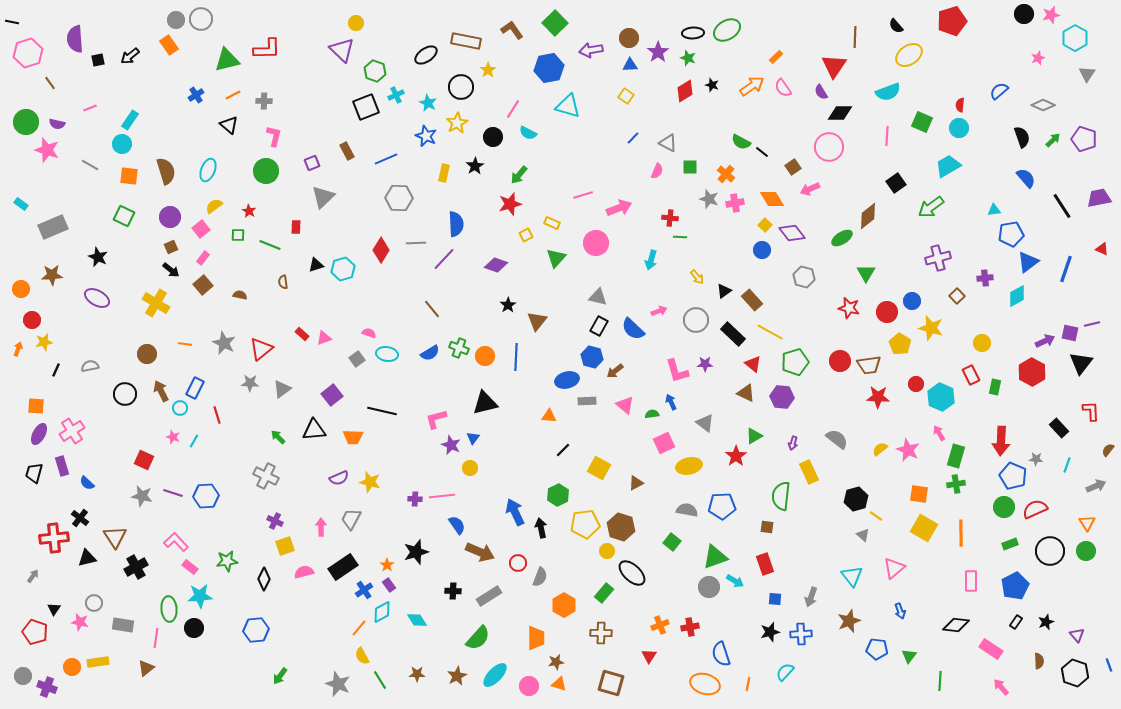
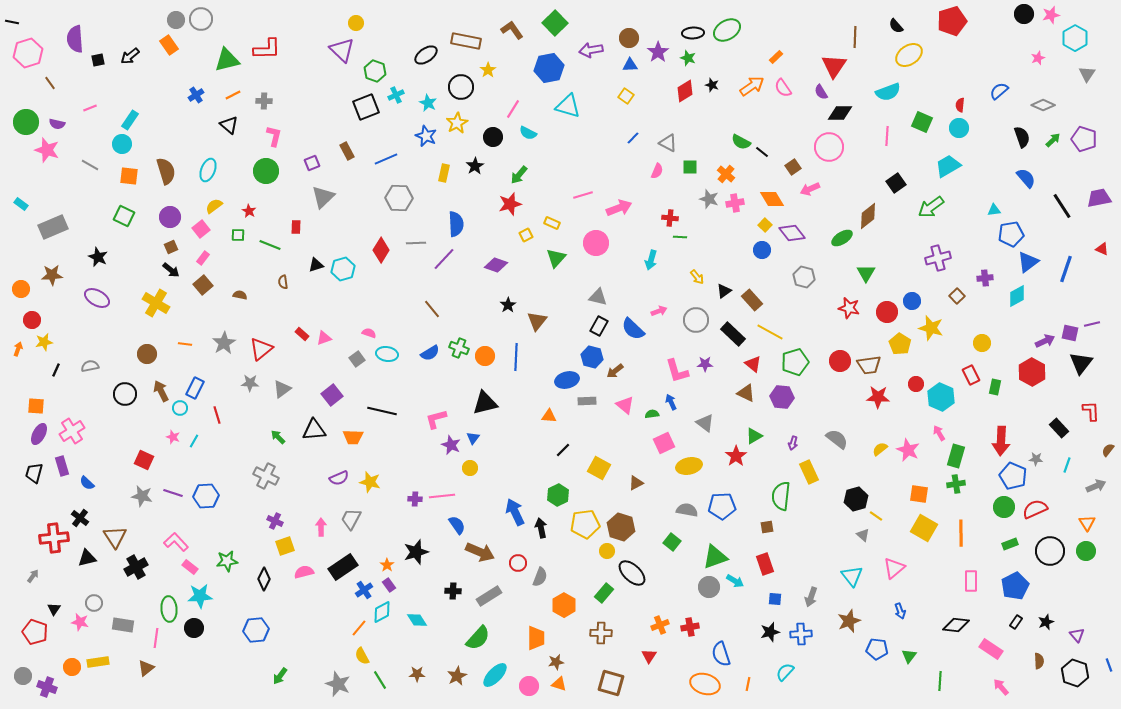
gray star at (224, 343): rotated 15 degrees clockwise
brown square at (767, 527): rotated 16 degrees counterclockwise
